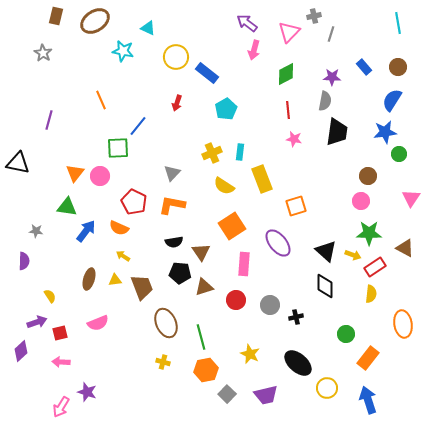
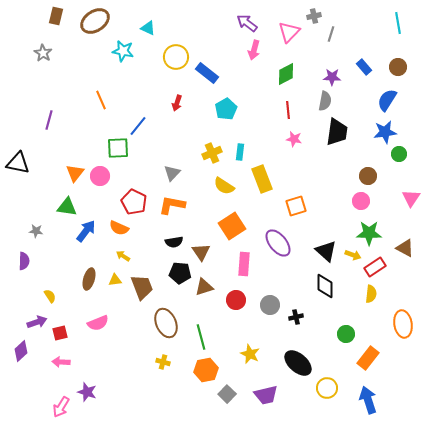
blue semicircle at (392, 100): moved 5 px left
